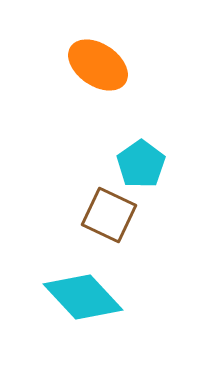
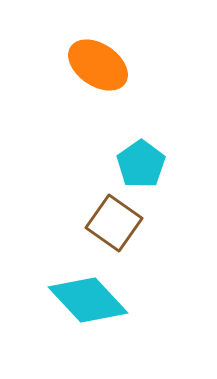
brown square: moved 5 px right, 8 px down; rotated 10 degrees clockwise
cyan diamond: moved 5 px right, 3 px down
